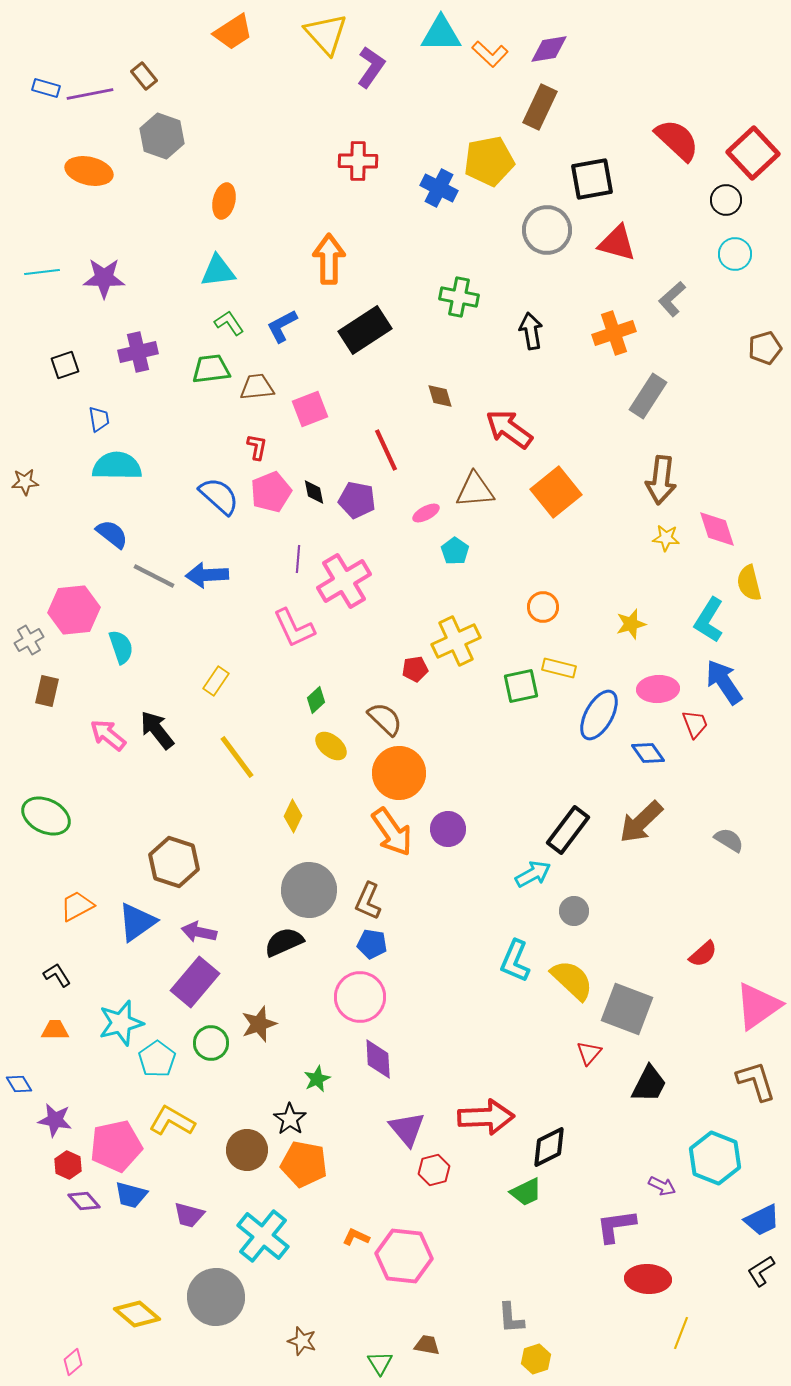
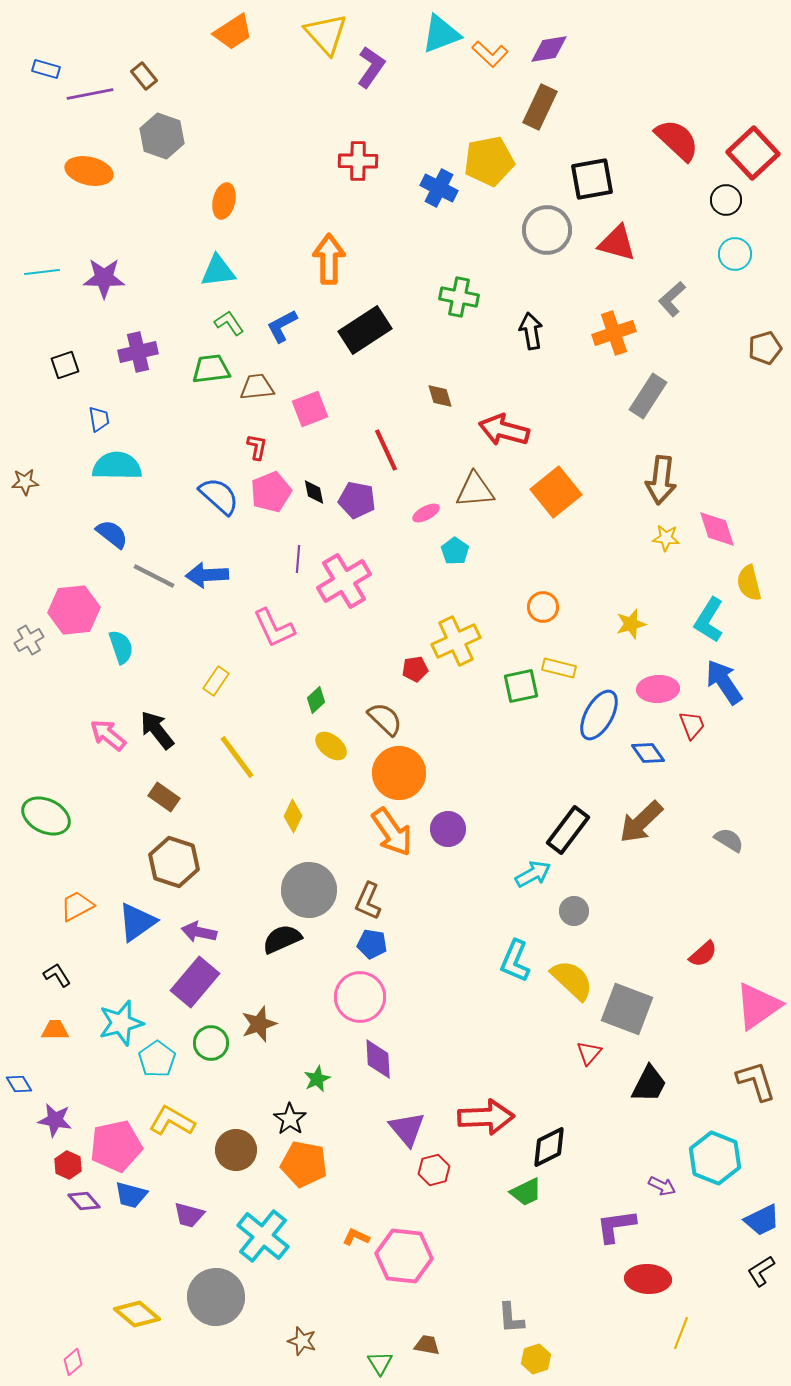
cyan triangle at (441, 34): rotated 21 degrees counterclockwise
blue rectangle at (46, 88): moved 19 px up
red arrow at (509, 429): moved 5 px left, 1 px down; rotated 21 degrees counterclockwise
pink L-shape at (294, 628): moved 20 px left
brown rectangle at (47, 691): moved 117 px right, 106 px down; rotated 68 degrees counterclockwise
red trapezoid at (695, 724): moved 3 px left, 1 px down
black semicircle at (284, 942): moved 2 px left, 3 px up
brown circle at (247, 1150): moved 11 px left
